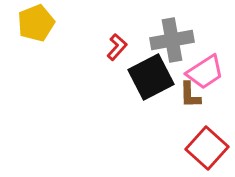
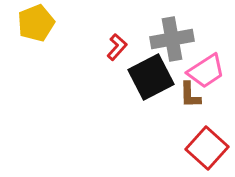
gray cross: moved 1 px up
pink trapezoid: moved 1 px right, 1 px up
